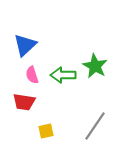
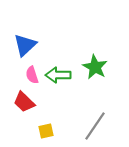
green star: moved 1 px down
green arrow: moved 5 px left
red trapezoid: rotated 35 degrees clockwise
